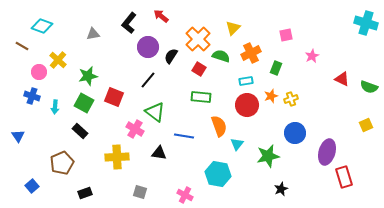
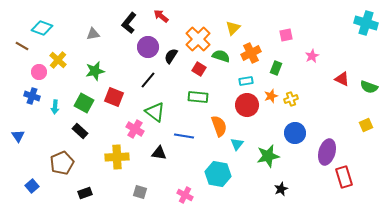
cyan diamond at (42, 26): moved 2 px down
green star at (88, 76): moved 7 px right, 5 px up
green rectangle at (201, 97): moved 3 px left
